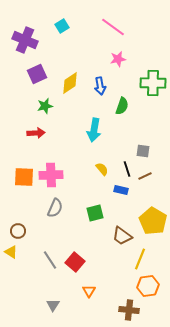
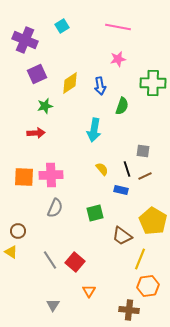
pink line: moved 5 px right; rotated 25 degrees counterclockwise
